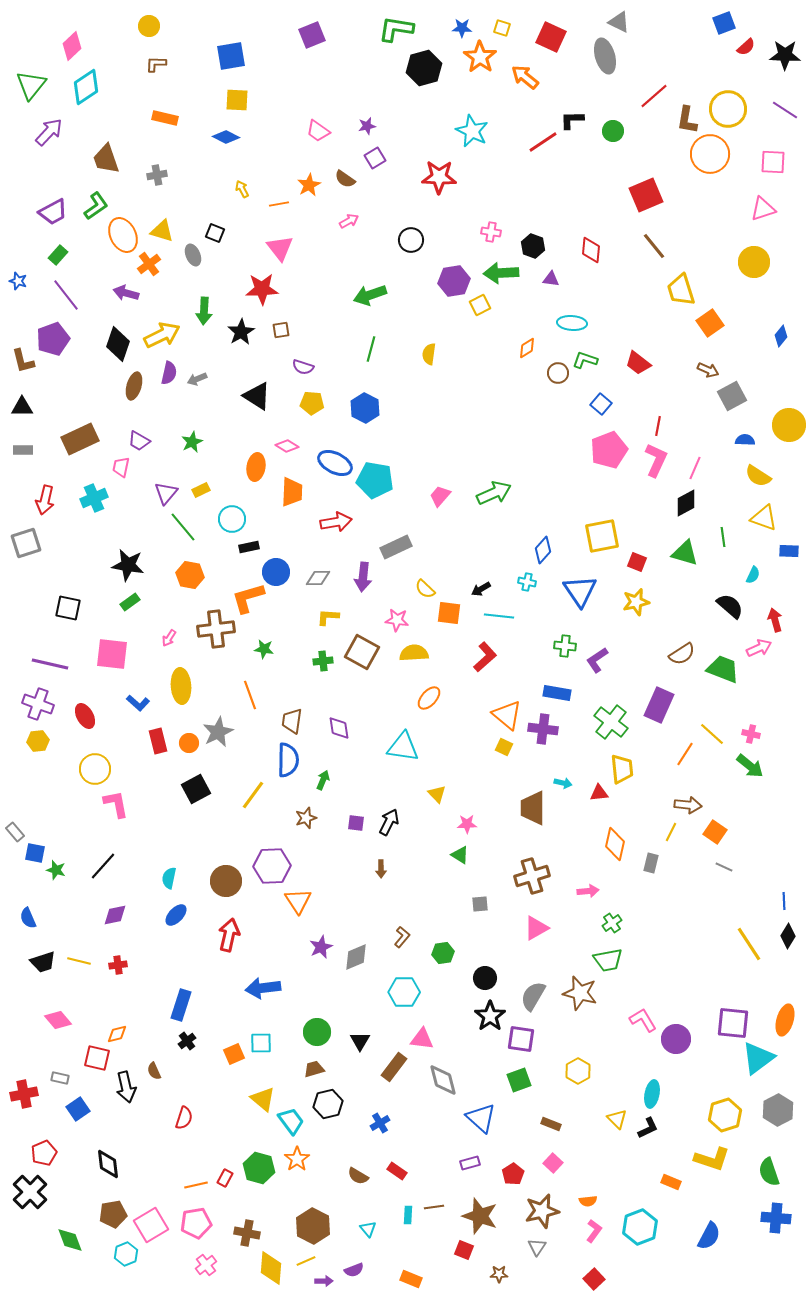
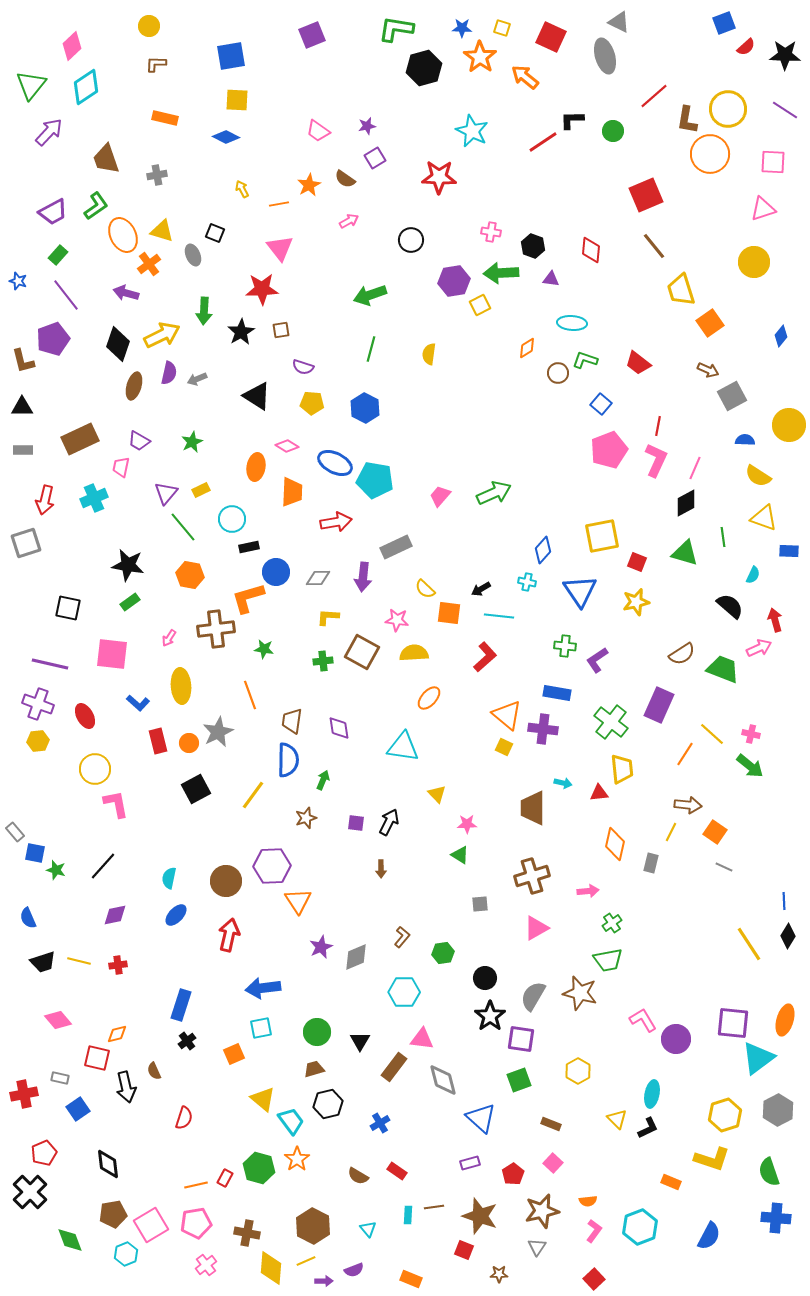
cyan square at (261, 1043): moved 15 px up; rotated 10 degrees counterclockwise
